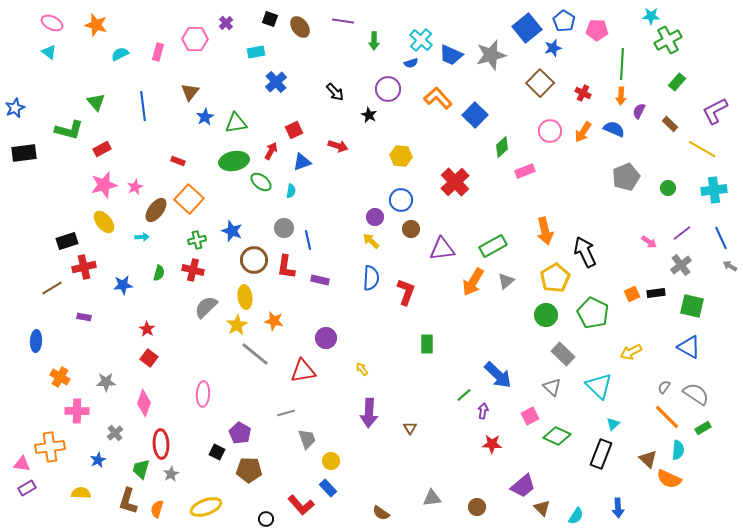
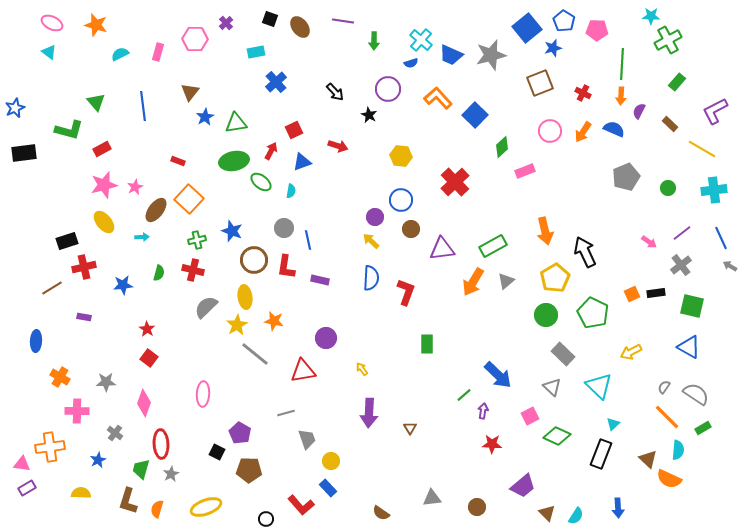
brown square at (540, 83): rotated 24 degrees clockwise
gray cross at (115, 433): rotated 14 degrees counterclockwise
brown triangle at (542, 508): moved 5 px right, 5 px down
